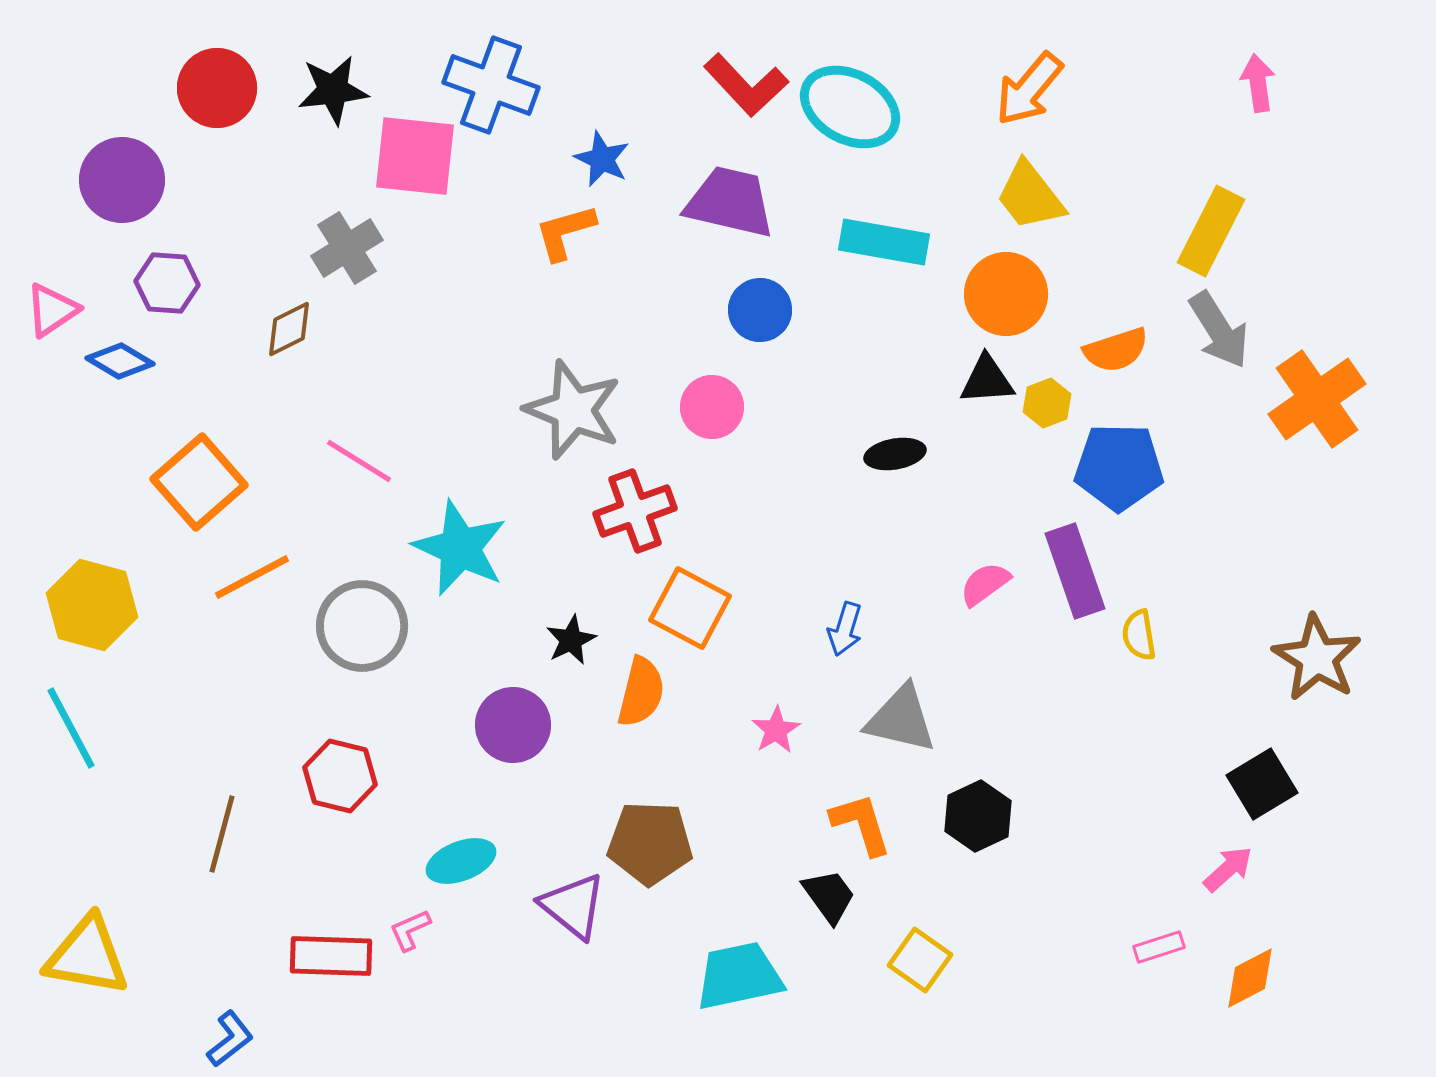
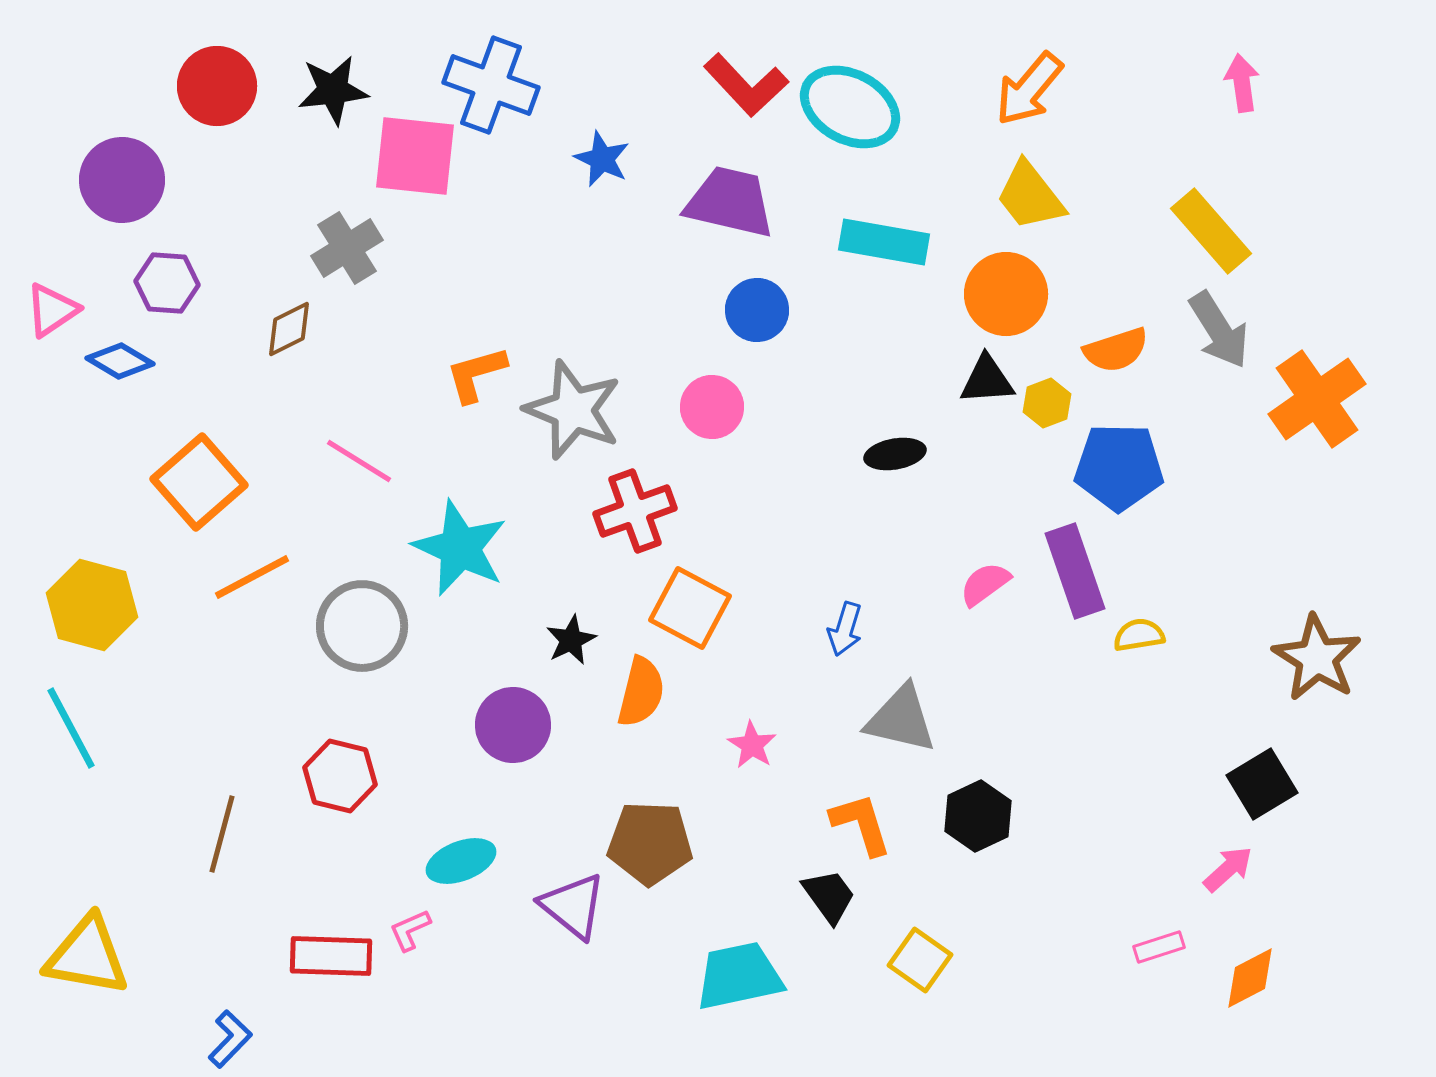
pink arrow at (1258, 83): moved 16 px left
red circle at (217, 88): moved 2 px up
yellow rectangle at (1211, 231): rotated 68 degrees counterclockwise
orange L-shape at (565, 232): moved 89 px left, 142 px down
blue circle at (760, 310): moved 3 px left
yellow semicircle at (1139, 635): rotated 90 degrees clockwise
pink star at (776, 730): moved 24 px left, 15 px down; rotated 9 degrees counterclockwise
blue L-shape at (230, 1039): rotated 8 degrees counterclockwise
